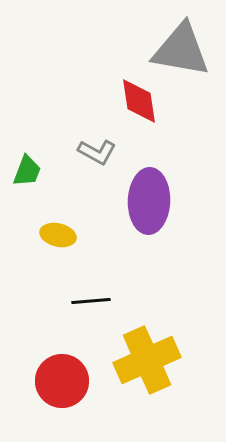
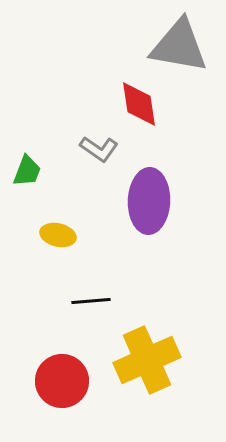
gray triangle: moved 2 px left, 4 px up
red diamond: moved 3 px down
gray L-shape: moved 2 px right, 3 px up; rotated 6 degrees clockwise
